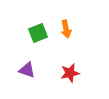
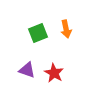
red star: moved 16 px left; rotated 30 degrees counterclockwise
